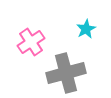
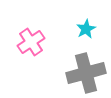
gray cross: moved 20 px right
